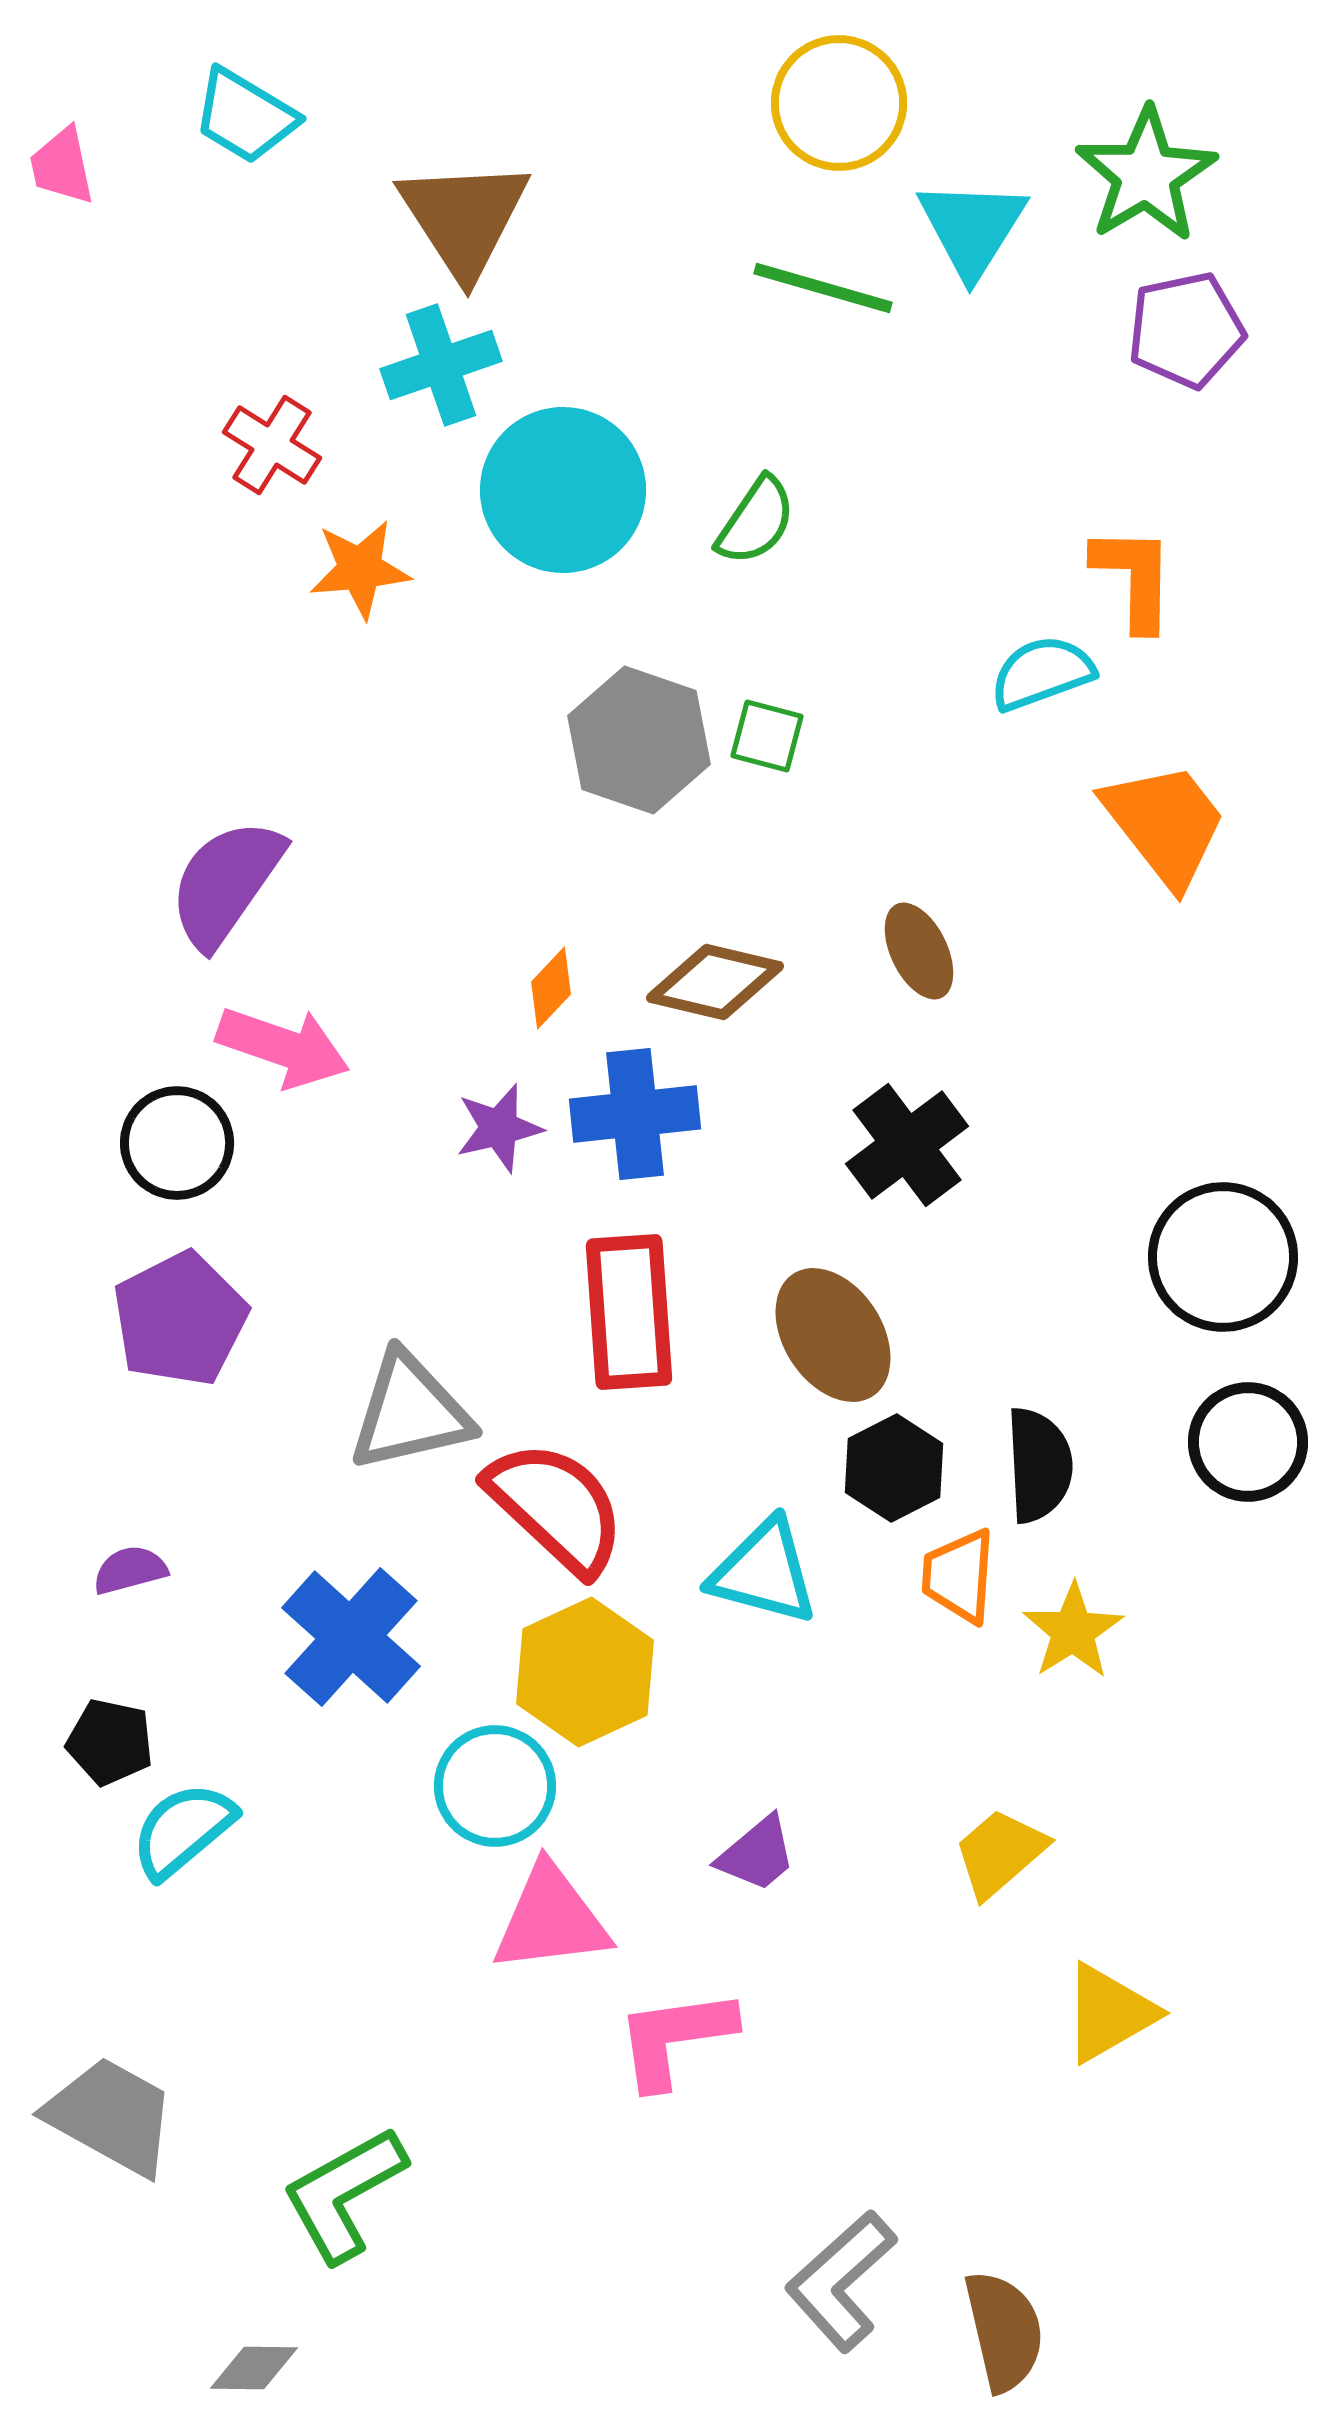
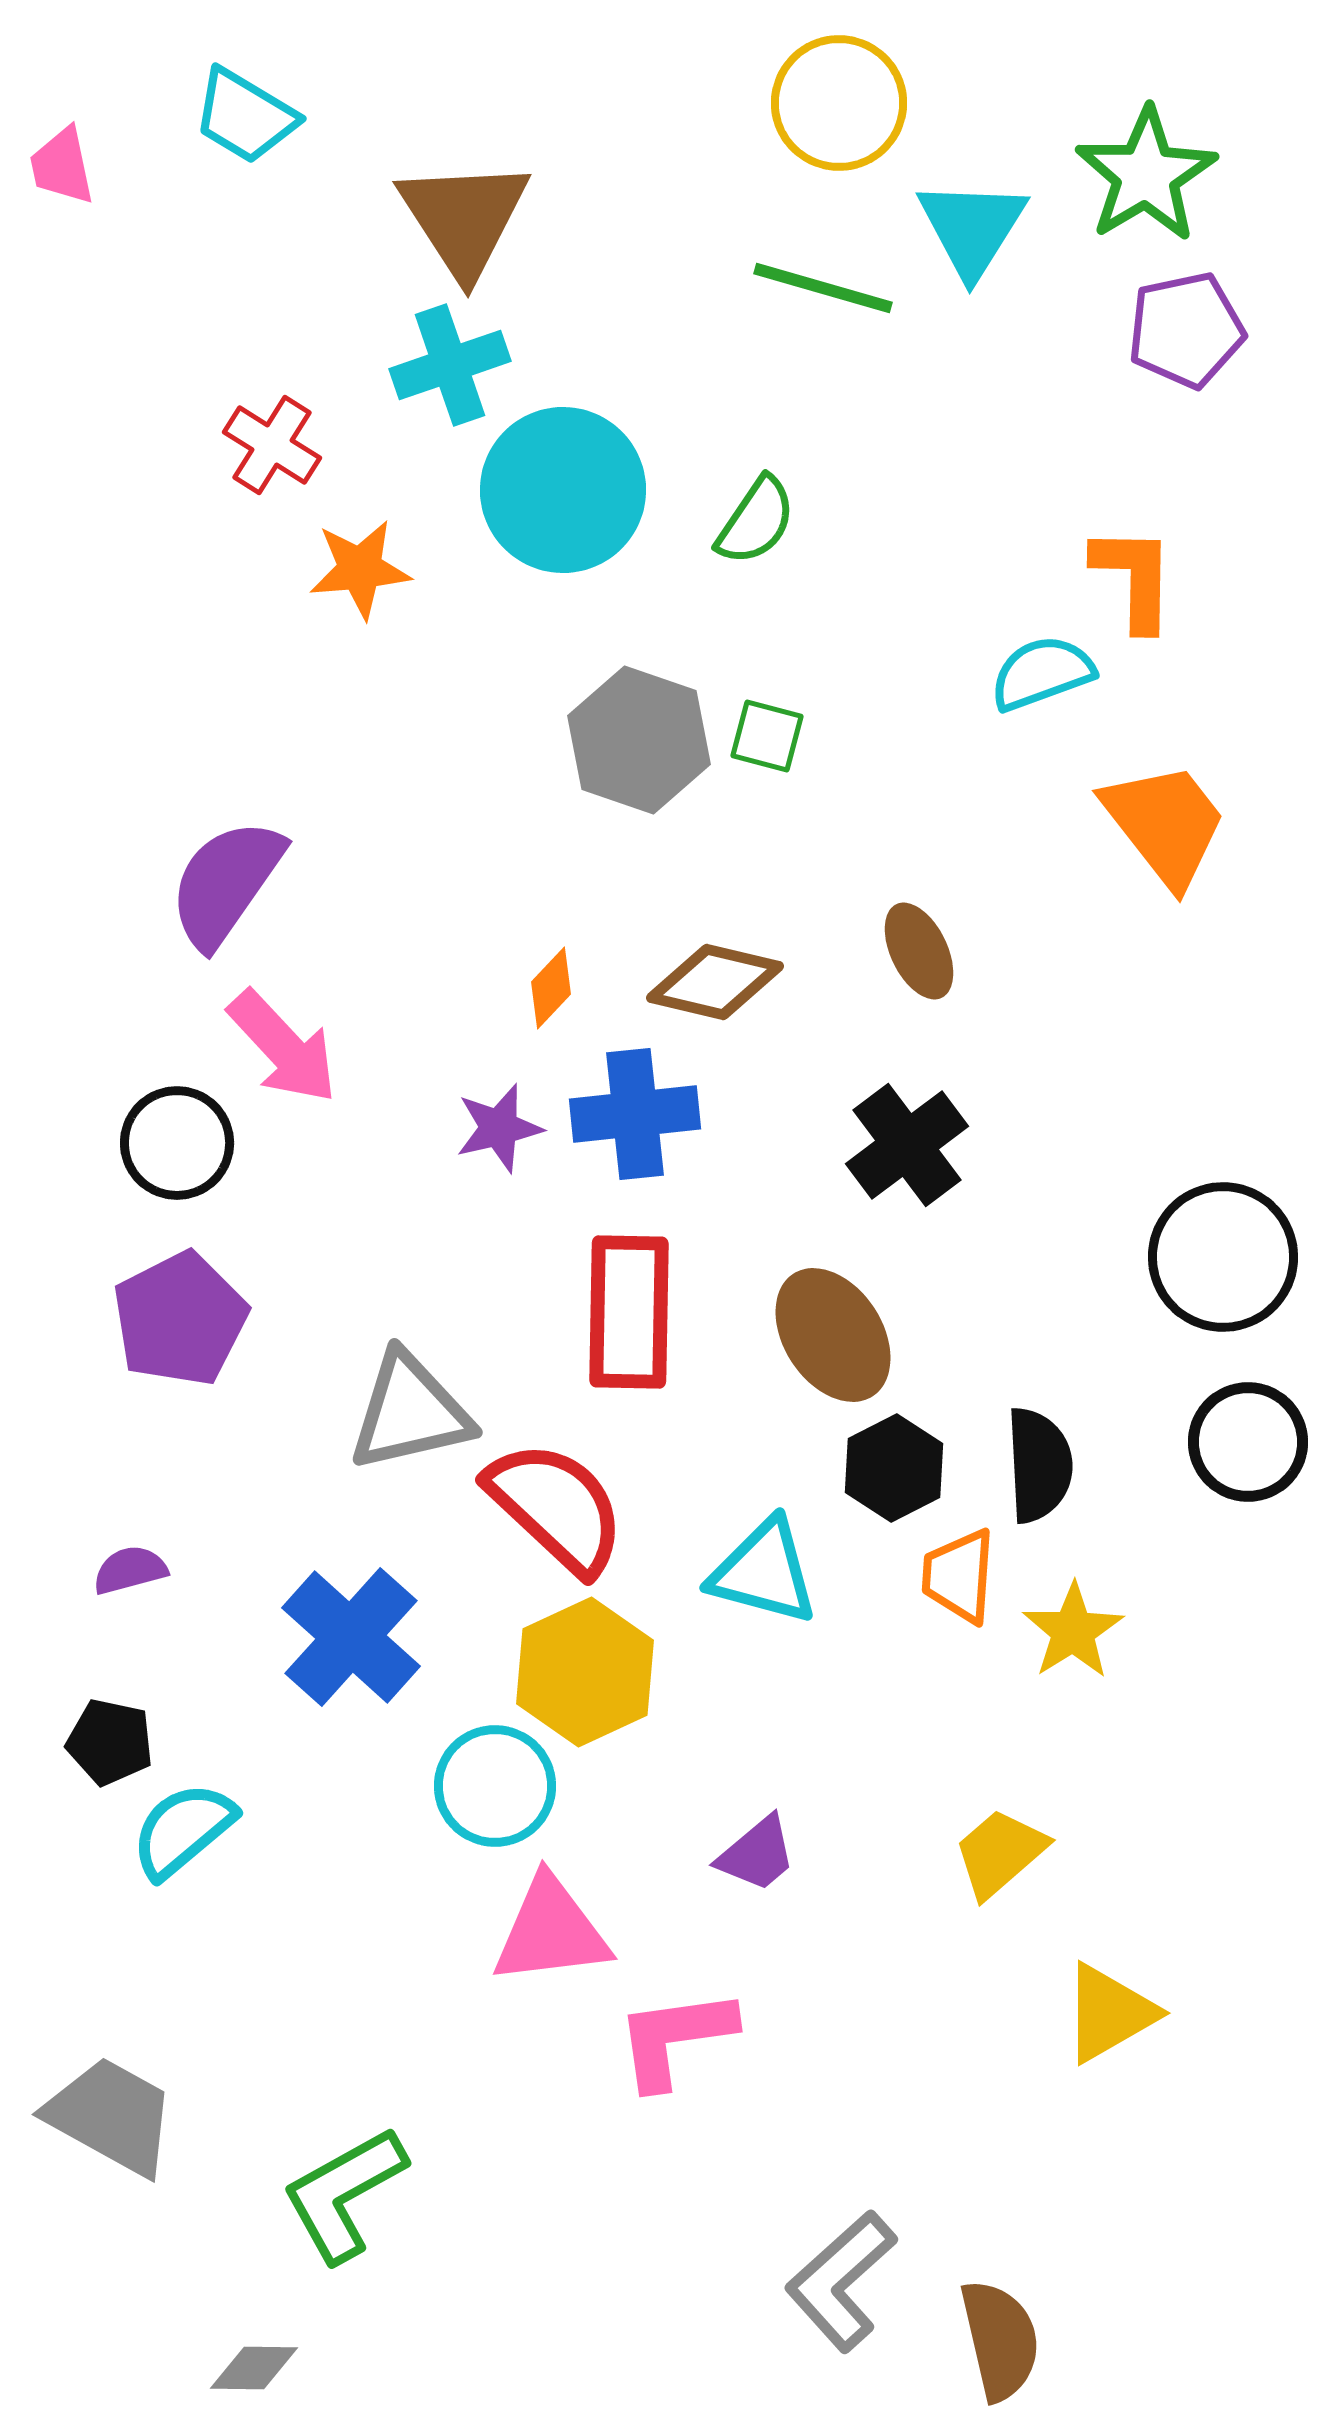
cyan cross at (441, 365): moved 9 px right
pink arrow at (283, 1047): rotated 28 degrees clockwise
red rectangle at (629, 1312): rotated 5 degrees clockwise
pink triangle at (551, 1919): moved 12 px down
brown semicircle at (1004, 2331): moved 4 px left, 9 px down
